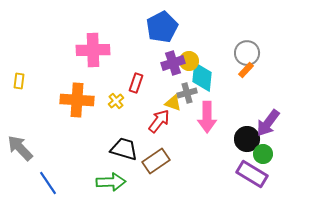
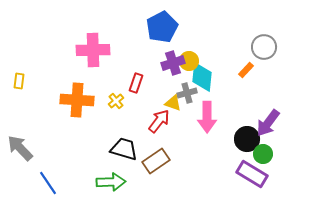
gray circle: moved 17 px right, 6 px up
